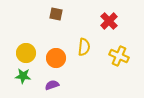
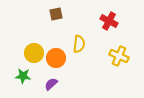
brown square: rotated 24 degrees counterclockwise
red cross: rotated 18 degrees counterclockwise
yellow semicircle: moved 5 px left, 3 px up
yellow circle: moved 8 px right
purple semicircle: moved 1 px left, 1 px up; rotated 24 degrees counterclockwise
